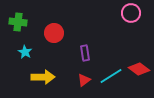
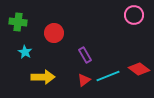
pink circle: moved 3 px right, 2 px down
purple rectangle: moved 2 px down; rotated 21 degrees counterclockwise
cyan line: moved 3 px left; rotated 10 degrees clockwise
